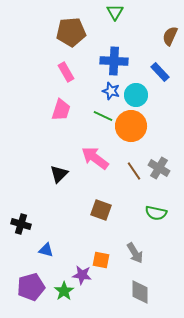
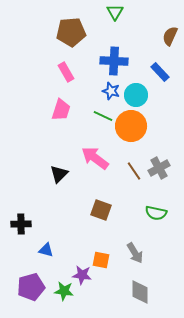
gray cross: rotated 30 degrees clockwise
black cross: rotated 18 degrees counterclockwise
green star: rotated 30 degrees counterclockwise
